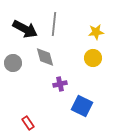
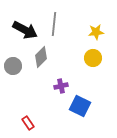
black arrow: moved 1 px down
gray diamond: moved 4 px left; rotated 60 degrees clockwise
gray circle: moved 3 px down
purple cross: moved 1 px right, 2 px down
blue square: moved 2 px left
